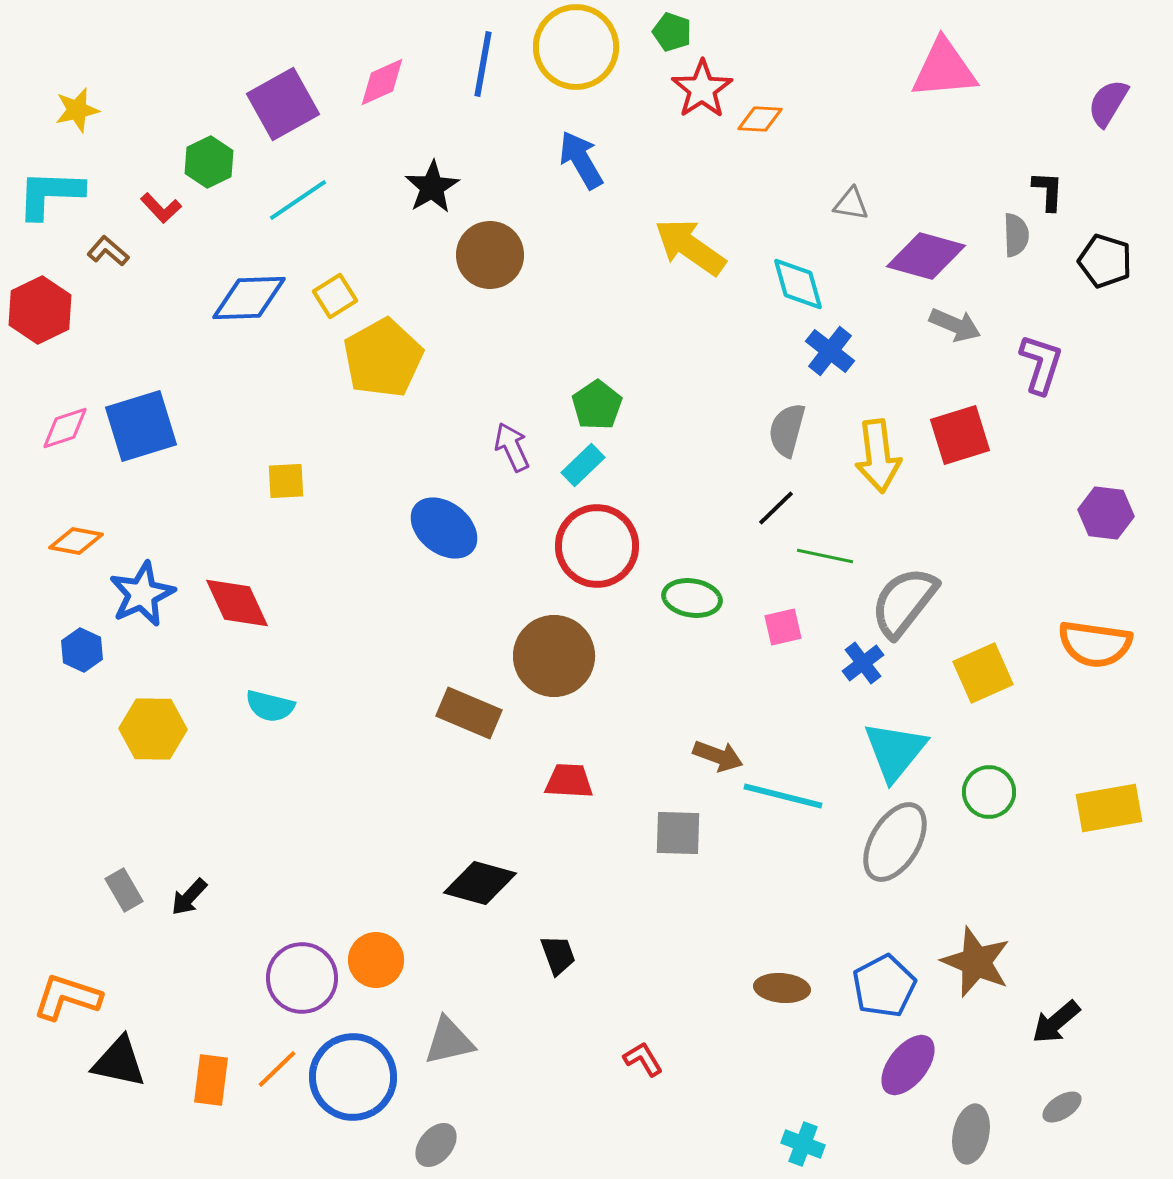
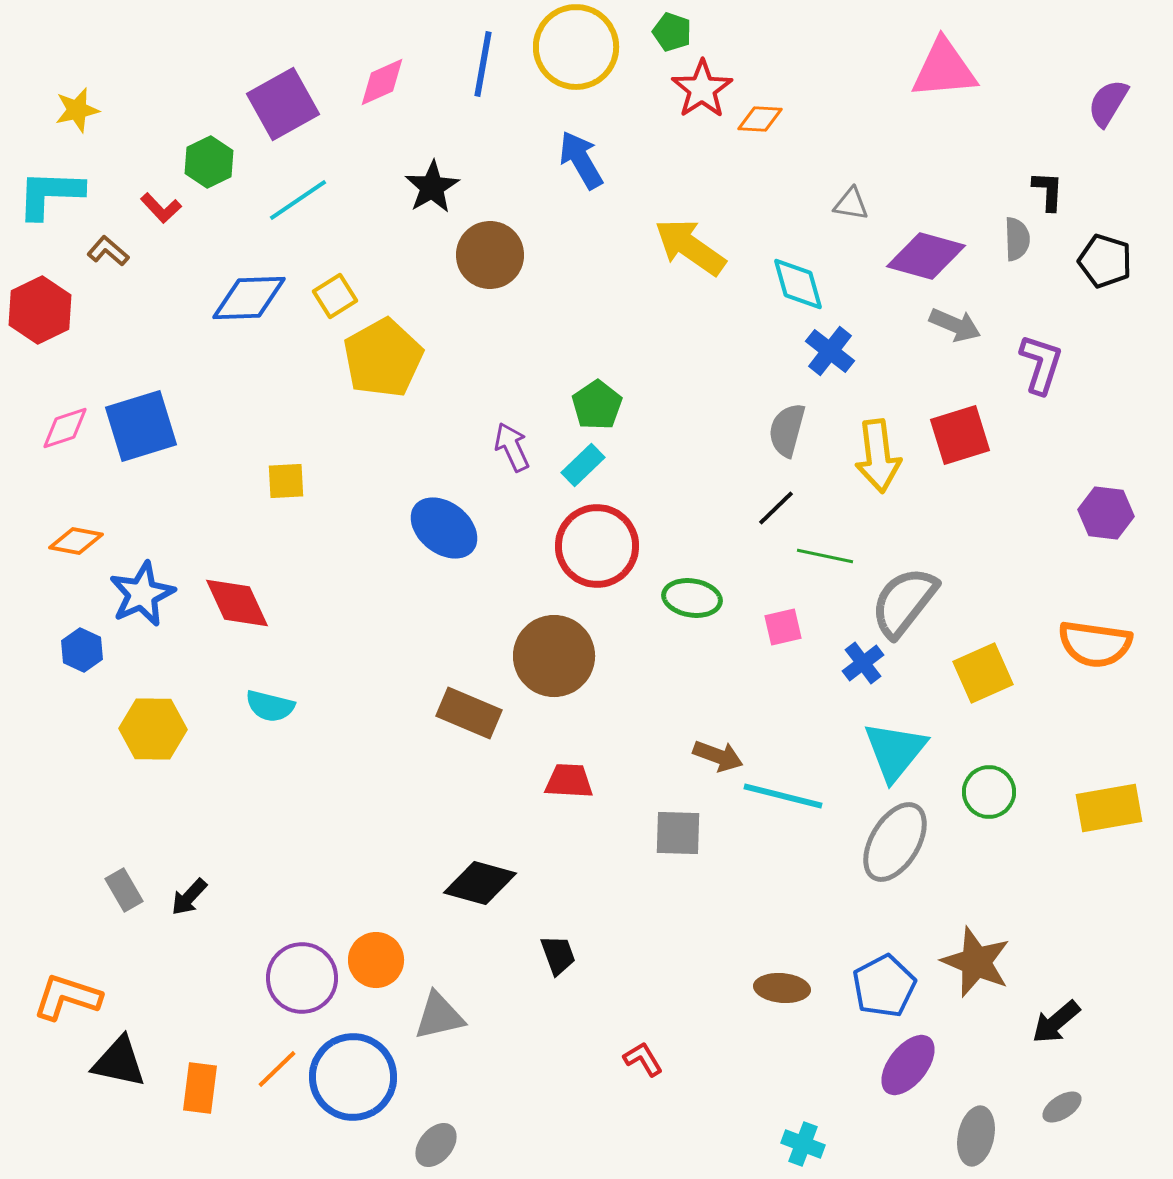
gray semicircle at (1016, 235): moved 1 px right, 4 px down
gray triangle at (449, 1041): moved 10 px left, 25 px up
orange rectangle at (211, 1080): moved 11 px left, 8 px down
gray ellipse at (971, 1134): moved 5 px right, 2 px down
